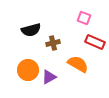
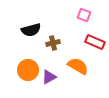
pink square: moved 3 px up
orange semicircle: moved 2 px down
